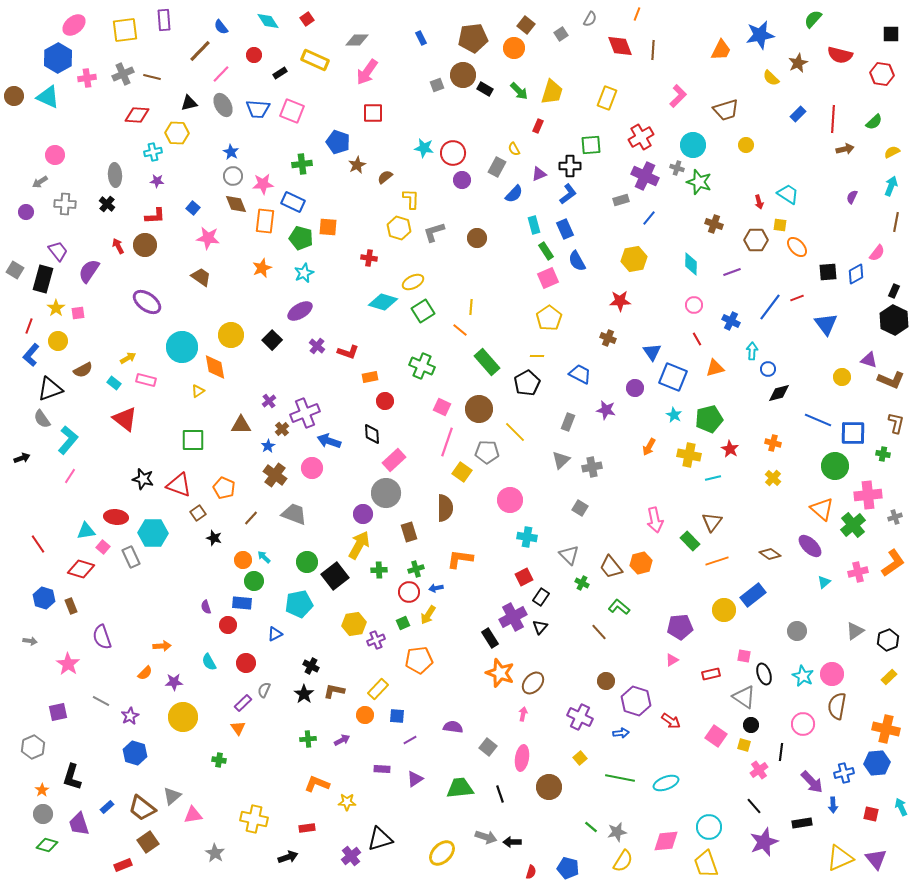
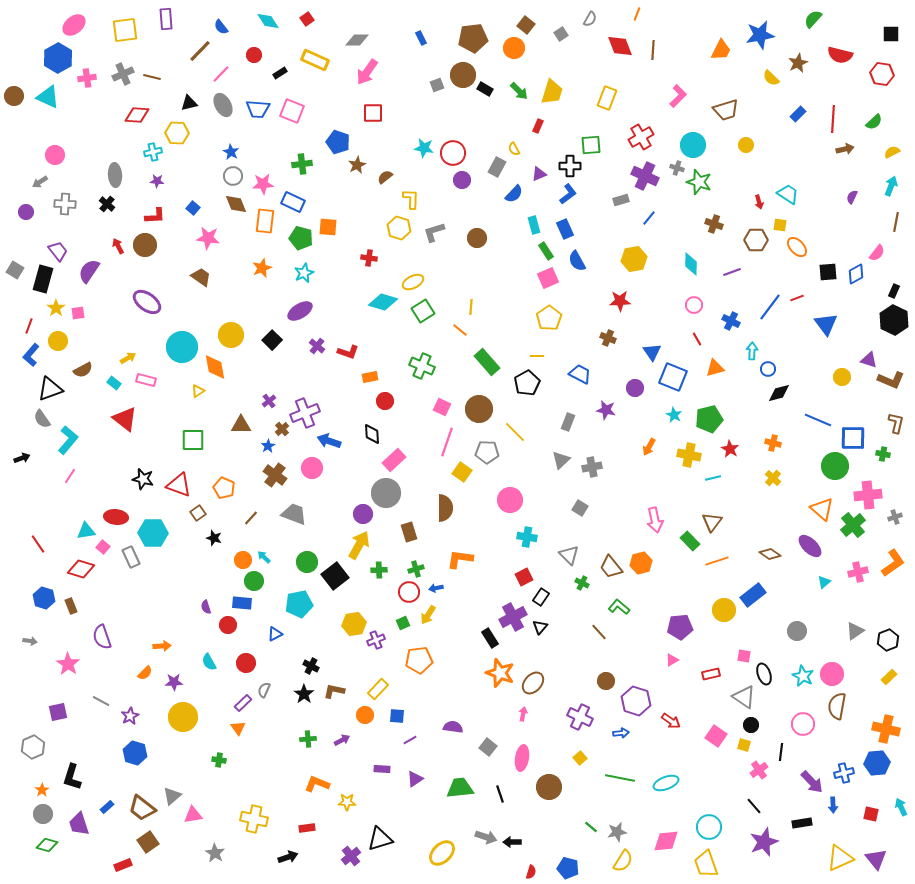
purple rectangle at (164, 20): moved 2 px right, 1 px up
blue square at (853, 433): moved 5 px down
